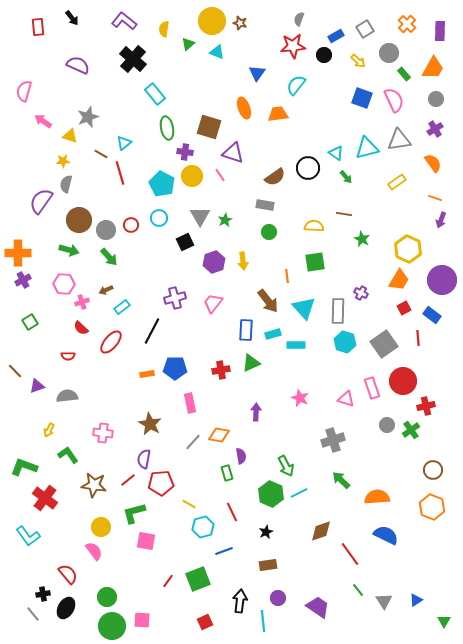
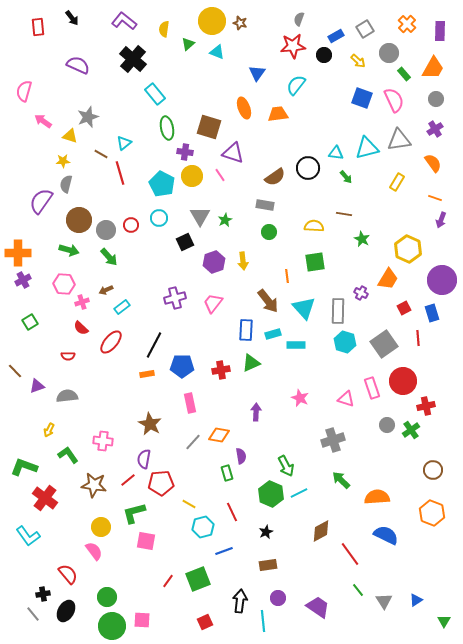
cyan triangle at (336, 153): rotated 28 degrees counterclockwise
yellow rectangle at (397, 182): rotated 24 degrees counterclockwise
orange trapezoid at (399, 280): moved 11 px left, 1 px up
blue rectangle at (432, 315): moved 2 px up; rotated 36 degrees clockwise
black line at (152, 331): moved 2 px right, 14 px down
blue pentagon at (175, 368): moved 7 px right, 2 px up
pink cross at (103, 433): moved 8 px down
orange hexagon at (432, 507): moved 6 px down
brown diamond at (321, 531): rotated 10 degrees counterclockwise
black ellipse at (66, 608): moved 3 px down
